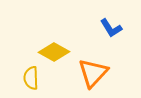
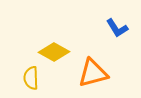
blue L-shape: moved 6 px right
orange triangle: rotated 32 degrees clockwise
